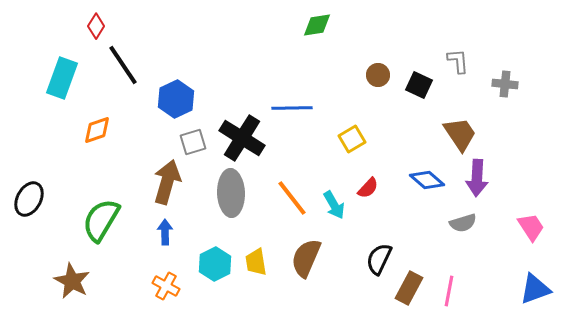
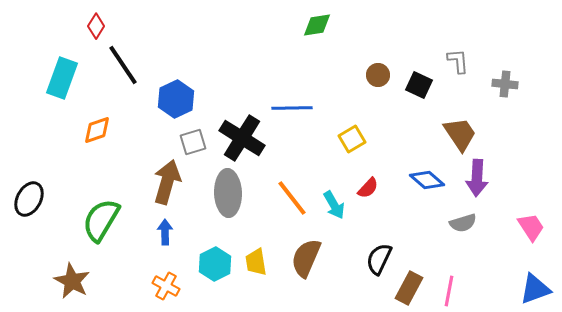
gray ellipse: moved 3 px left
